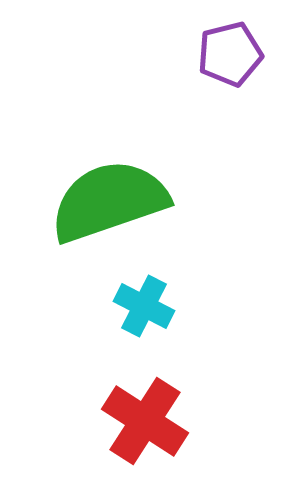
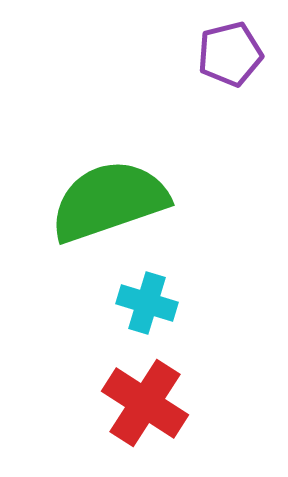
cyan cross: moved 3 px right, 3 px up; rotated 10 degrees counterclockwise
red cross: moved 18 px up
